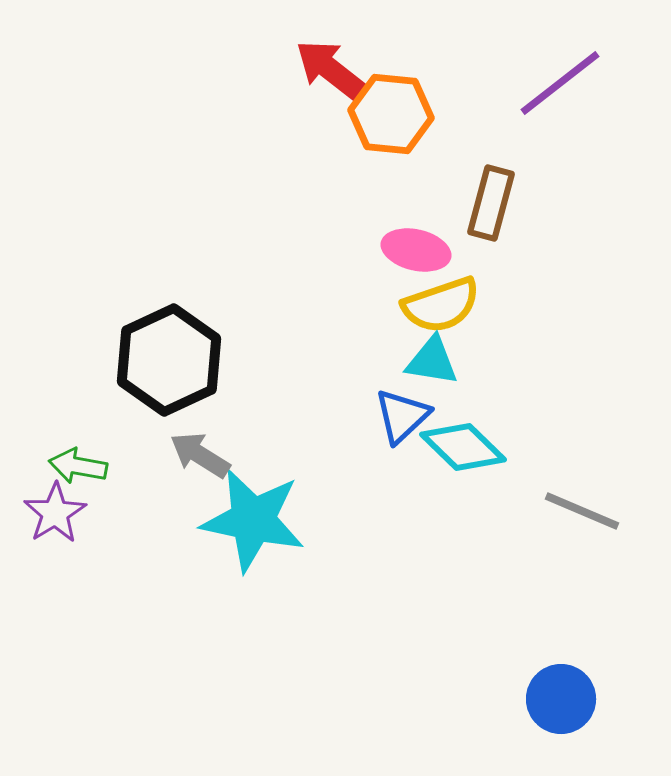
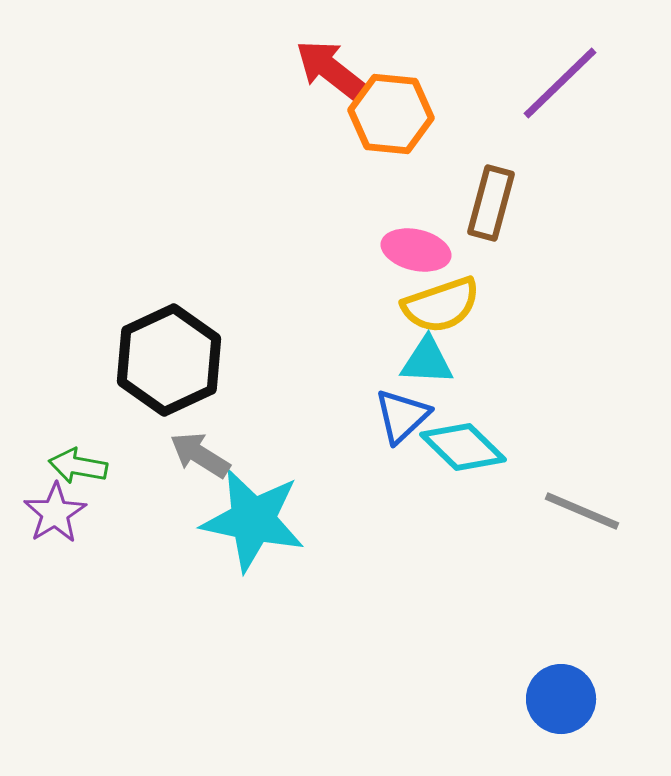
purple line: rotated 6 degrees counterclockwise
cyan triangle: moved 5 px left; rotated 6 degrees counterclockwise
